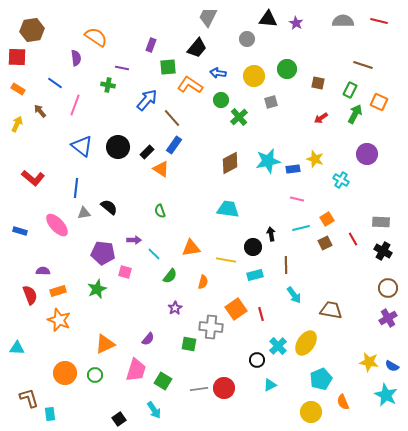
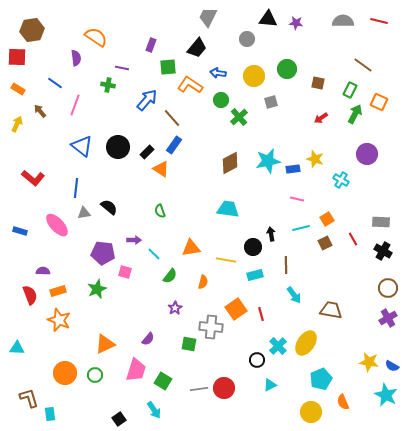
purple star at (296, 23): rotated 24 degrees counterclockwise
brown line at (363, 65): rotated 18 degrees clockwise
